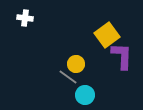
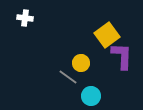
yellow circle: moved 5 px right, 1 px up
cyan circle: moved 6 px right, 1 px down
